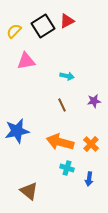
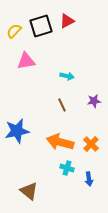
black square: moved 2 px left; rotated 15 degrees clockwise
blue arrow: rotated 16 degrees counterclockwise
